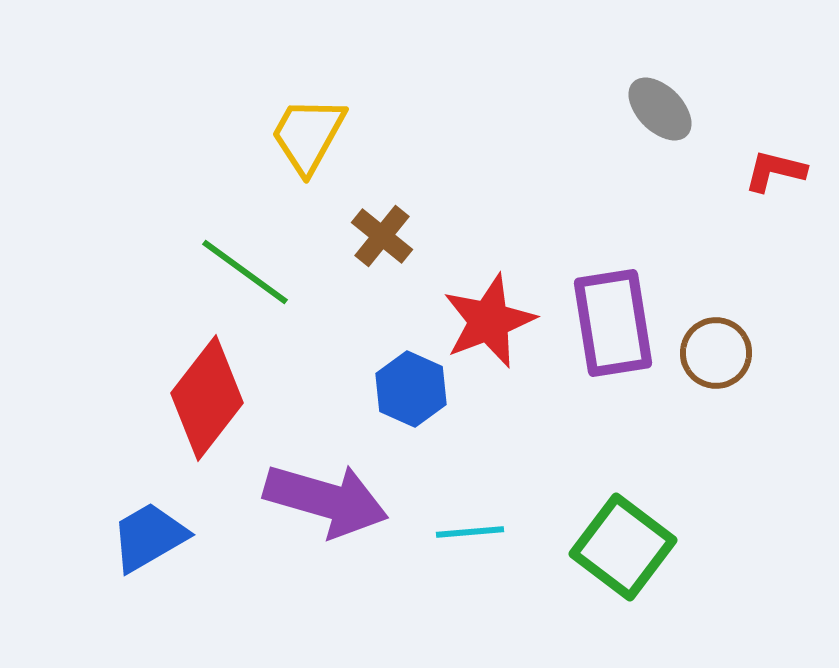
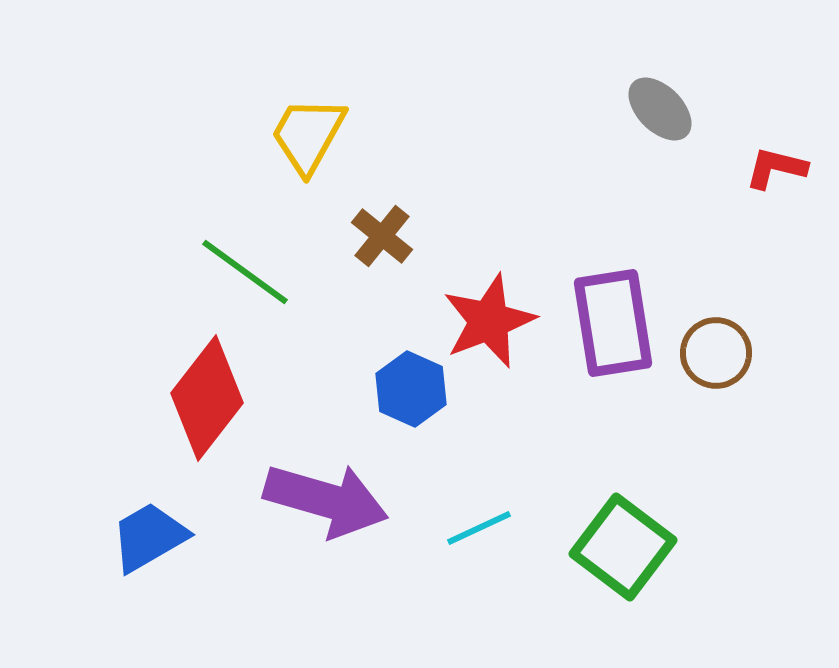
red L-shape: moved 1 px right, 3 px up
cyan line: moved 9 px right, 4 px up; rotated 20 degrees counterclockwise
